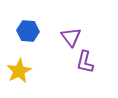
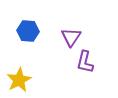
purple triangle: rotated 10 degrees clockwise
yellow star: moved 9 px down
